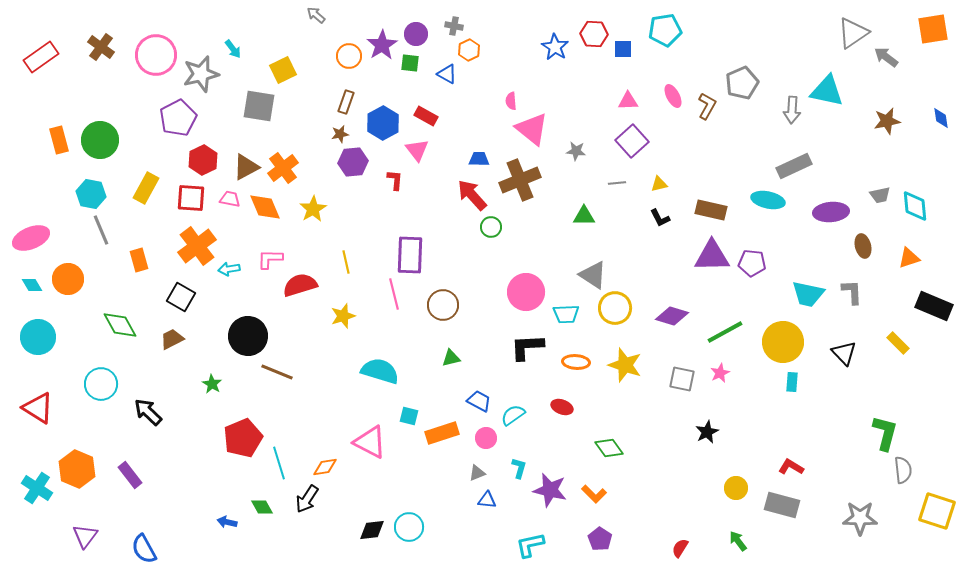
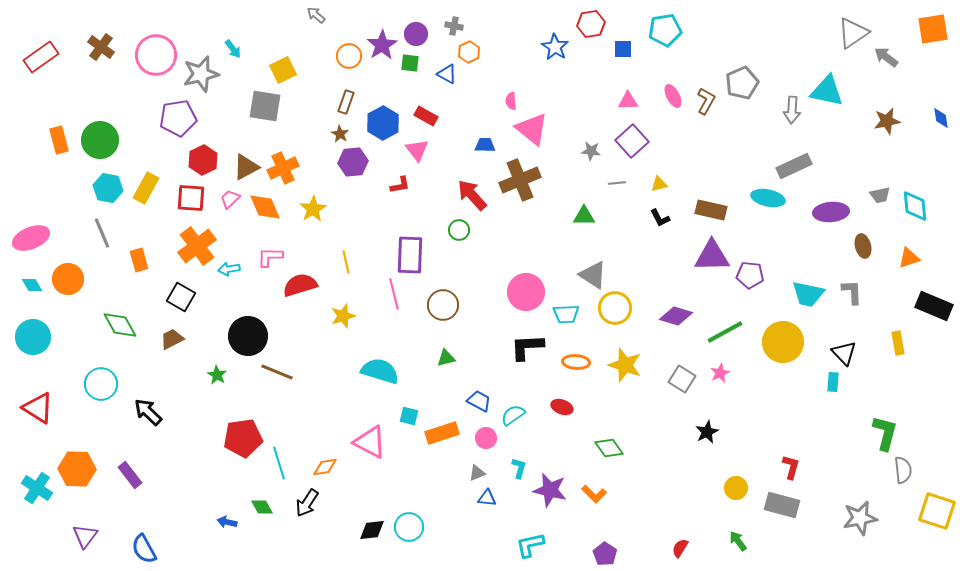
red hexagon at (594, 34): moved 3 px left, 10 px up; rotated 12 degrees counterclockwise
orange hexagon at (469, 50): moved 2 px down
gray square at (259, 106): moved 6 px right
brown L-shape at (707, 106): moved 1 px left, 5 px up
purple pentagon at (178, 118): rotated 18 degrees clockwise
brown star at (340, 134): rotated 30 degrees counterclockwise
gray star at (576, 151): moved 15 px right
blue trapezoid at (479, 159): moved 6 px right, 14 px up
orange cross at (283, 168): rotated 12 degrees clockwise
red L-shape at (395, 180): moved 5 px right, 5 px down; rotated 75 degrees clockwise
cyan hexagon at (91, 194): moved 17 px right, 6 px up
pink trapezoid at (230, 199): rotated 55 degrees counterclockwise
cyan ellipse at (768, 200): moved 2 px up
green circle at (491, 227): moved 32 px left, 3 px down
gray line at (101, 230): moved 1 px right, 3 px down
pink L-shape at (270, 259): moved 2 px up
purple pentagon at (752, 263): moved 2 px left, 12 px down
purple diamond at (672, 316): moved 4 px right
cyan circle at (38, 337): moved 5 px left
yellow rectangle at (898, 343): rotated 35 degrees clockwise
green triangle at (451, 358): moved 5 px left
gray square at (682, 379): rotated 20 degrees clockwise
cyan rectangle at (792, 382): moved 41 px right
green star at (212, 384): moved 5 px right, 9 px up
red pentagon at (243, 438): rotated 15 degrees clockwise
red L-shape at (791, 467): rotated 75 degrees clockwise
orange hexagon at (77, 469): rotated 21 degrees counterclockwise
black arrow at (307, 499): moved 4 px down
blue triangle at (487, 500): moved 2 px up
gray star at (860, 518): rotated 12 degrees counterclockwise
purple pentagon at (600, 539): moved 5 px right, 15 px down
